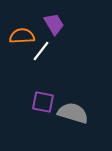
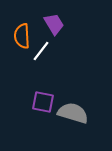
orange semicircle: rotated 90 degrees counterclockwise
